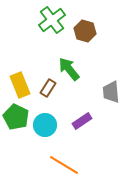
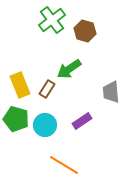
green arrow: rotated 85 degrees counterclockwise
brown rectangle: moved 1 px left, 1 px down
green pentagon: moved 2 px down; rotated 10 degrees counterclockwise
